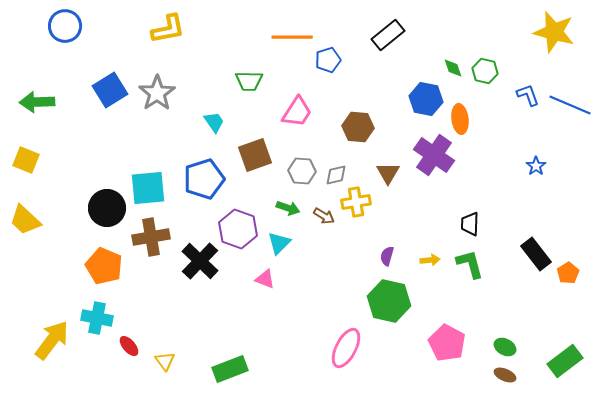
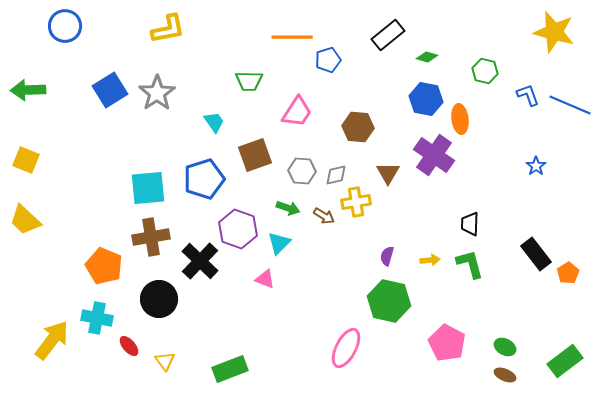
green diamond at (453, 68): moved 26 px left, 11 px up; rotated 55 degrees counterclockwise
green arrow at (37, 102): moved 9 px left, 12 px up
black circle at (107, 208): moved 52 px right, 91 px down
